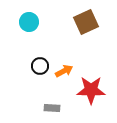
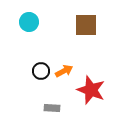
brown square: moved 3 px down; rotated 25 degrees clockwise
black circle: moved 1 px right, 5 px down
red star: rotated 20 degrees clockwise
